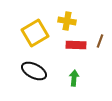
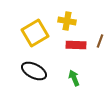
green arrow: rotated 28 degrees counterclockwise
